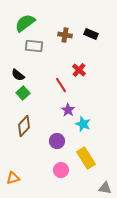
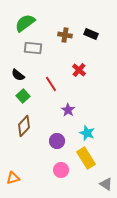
gray rectangle: moved 1 px left, 2 px down
red line: moved 10 px left, 1 px up
green square: moved 3 px down
cyan star: moved 4 px right, 9 px down
gray triangle: moved 1 px right, 4 px up; rotated 24 degrees clockwise
